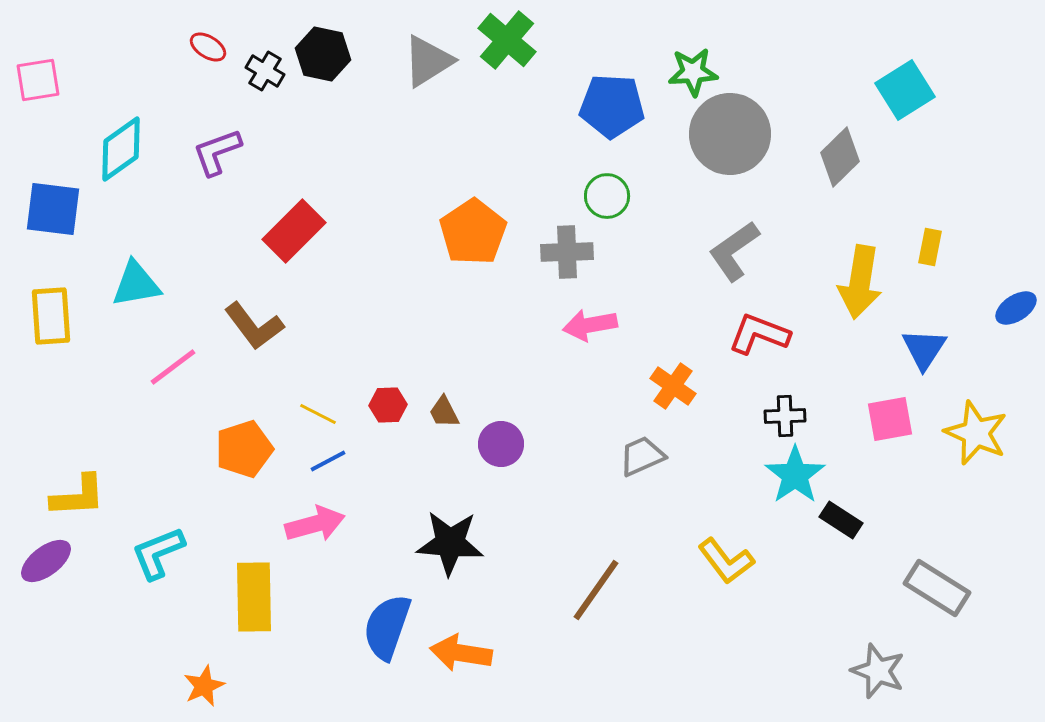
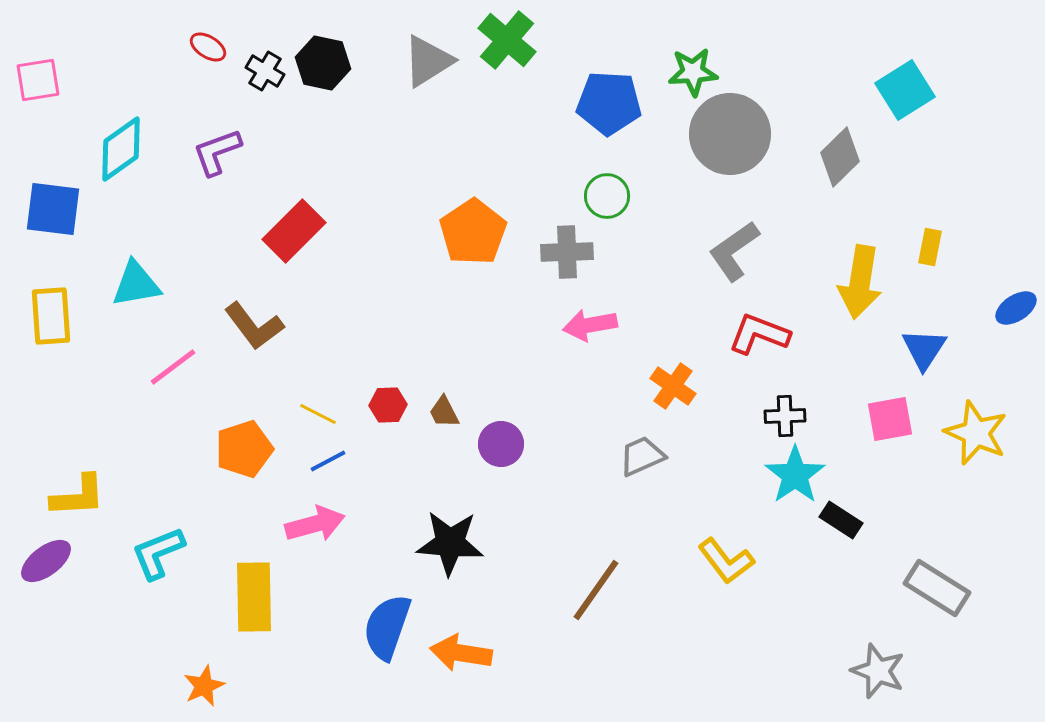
black hexagon at (323, 54): moved 9 px down
blue pentagon at (612, 106): moved 3 px left, 3 px up
